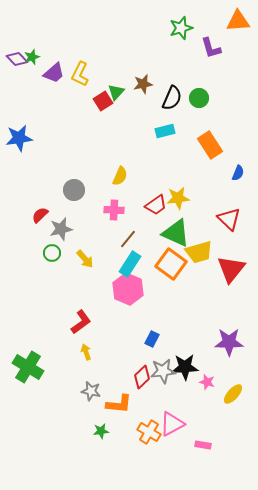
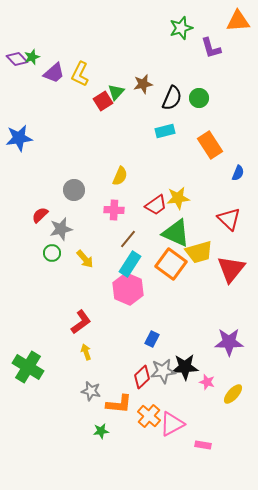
orange cross at (149, 432): moved 16 px up; rotated 10 degrees clockwise
